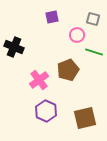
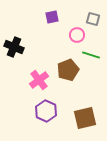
green line: moved 3 px left, 3 px down
